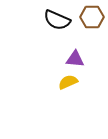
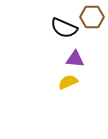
black semicircle: moved 7 px right, 8 px down
